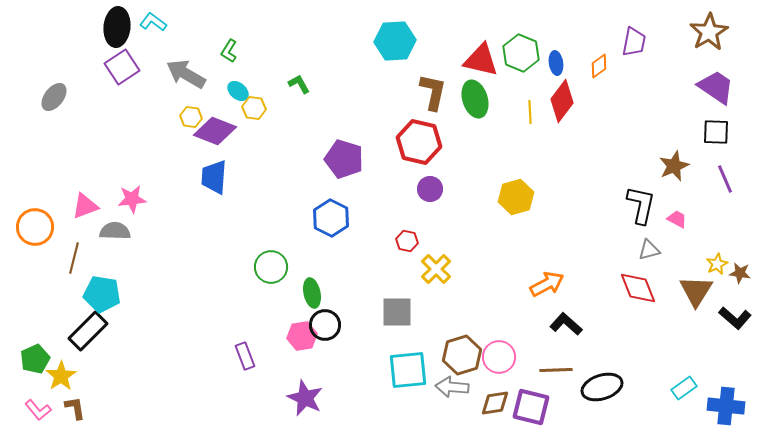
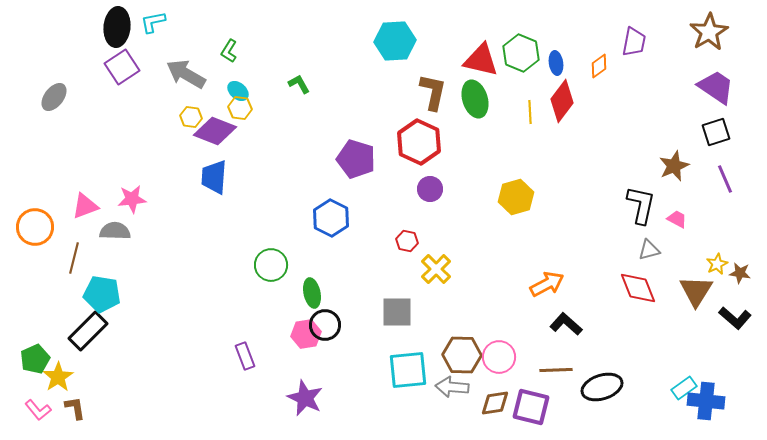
cyan L-shape at (153, 22): rotated 48 degrees counterclockwise
yellow hexagon at (254, 108): moved 14 px left
black square at (716, 132): rotated 20 degrees counterclockwise
red hexagon at (419, 142): rotated 12 degrees clockwise
purple pentagon at (344, 159): moved 12 px right
green circle at (271, 267): moved 2 px up
pink hexagon at (302, 336): moved 4 px right, 2 px up
brown hexagon at (462, 355): rotated 18 degrees clockwise
yellow star at (61, 376): moved 3 px left, 1 px down
blue cross at (726, 406): moved 20 px left, 5 px up
